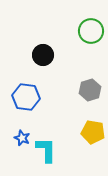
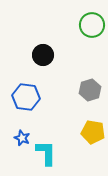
green circle: moved 1 px right, 6 px up
cyan L-shape: moved 3 px down
